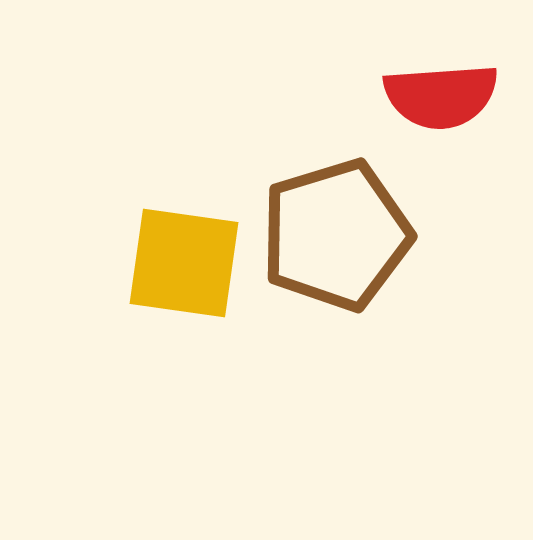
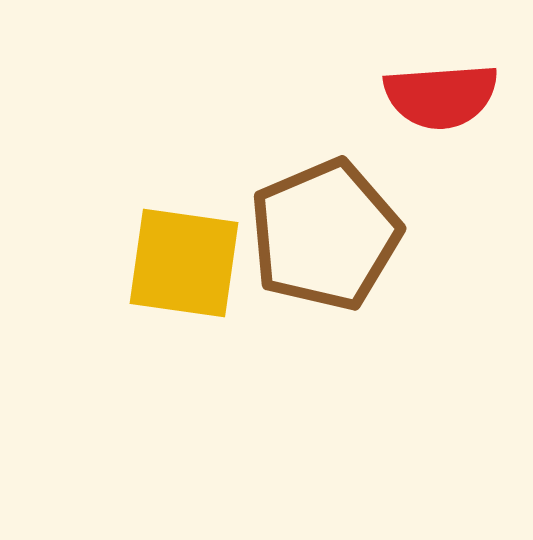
brown pentagon: moved 11 px left; rotated 6 degrees counterclockwise
